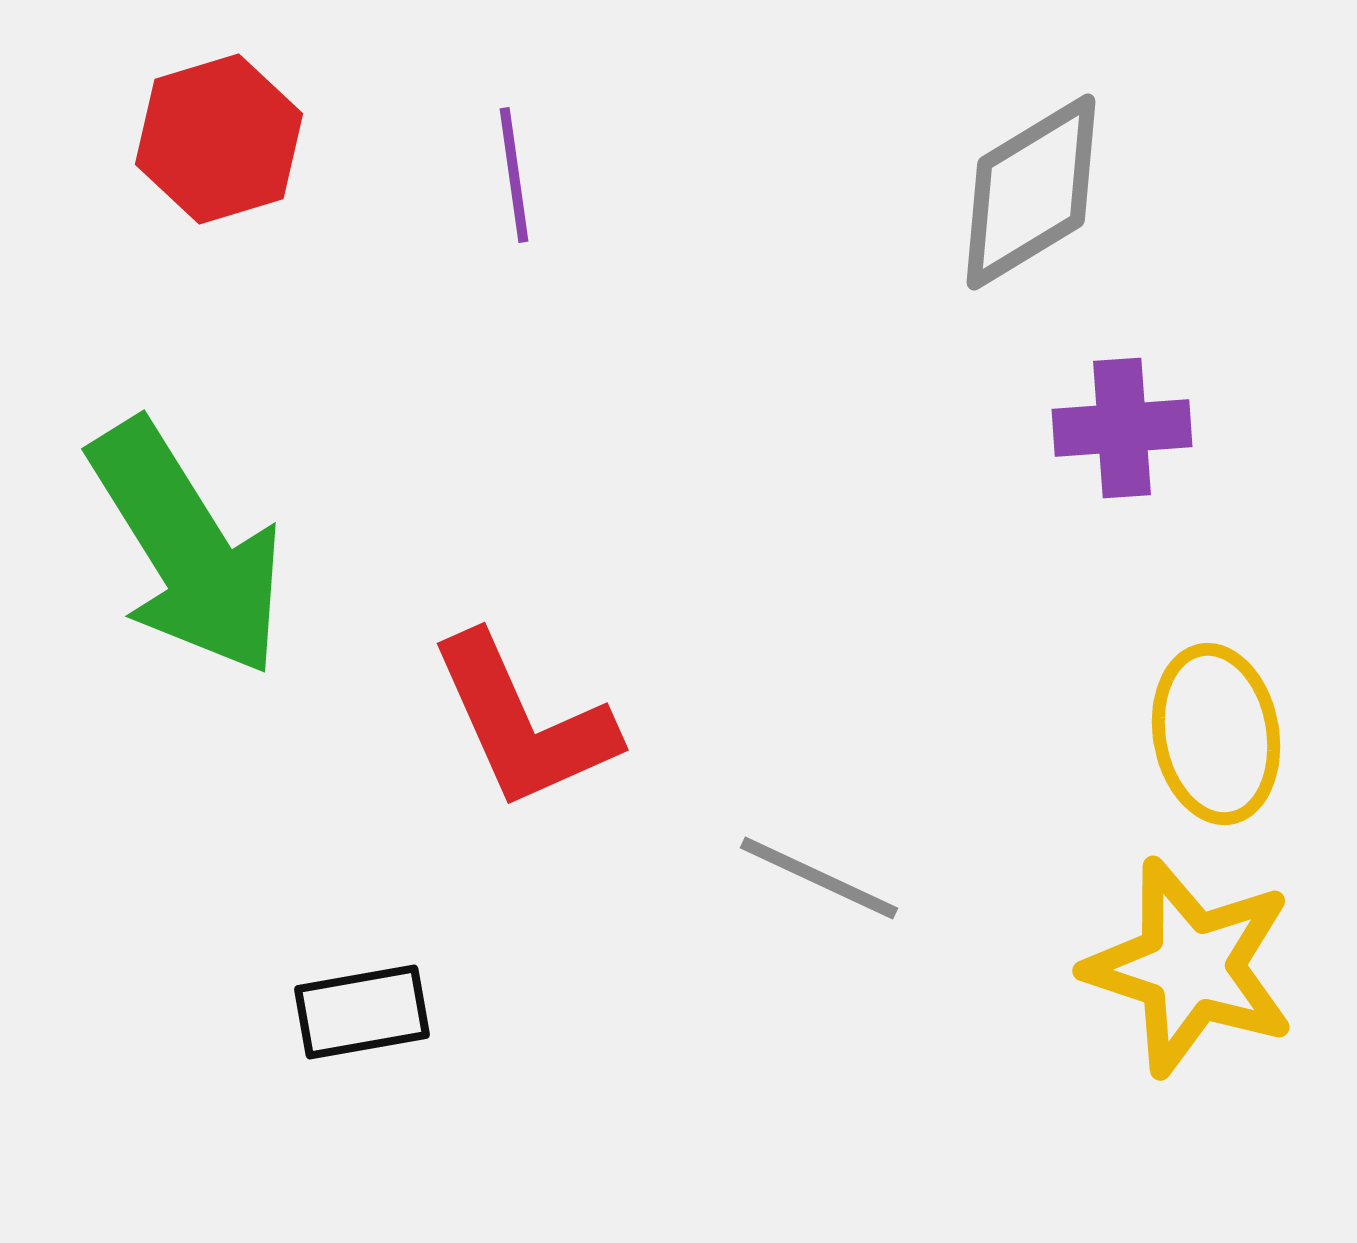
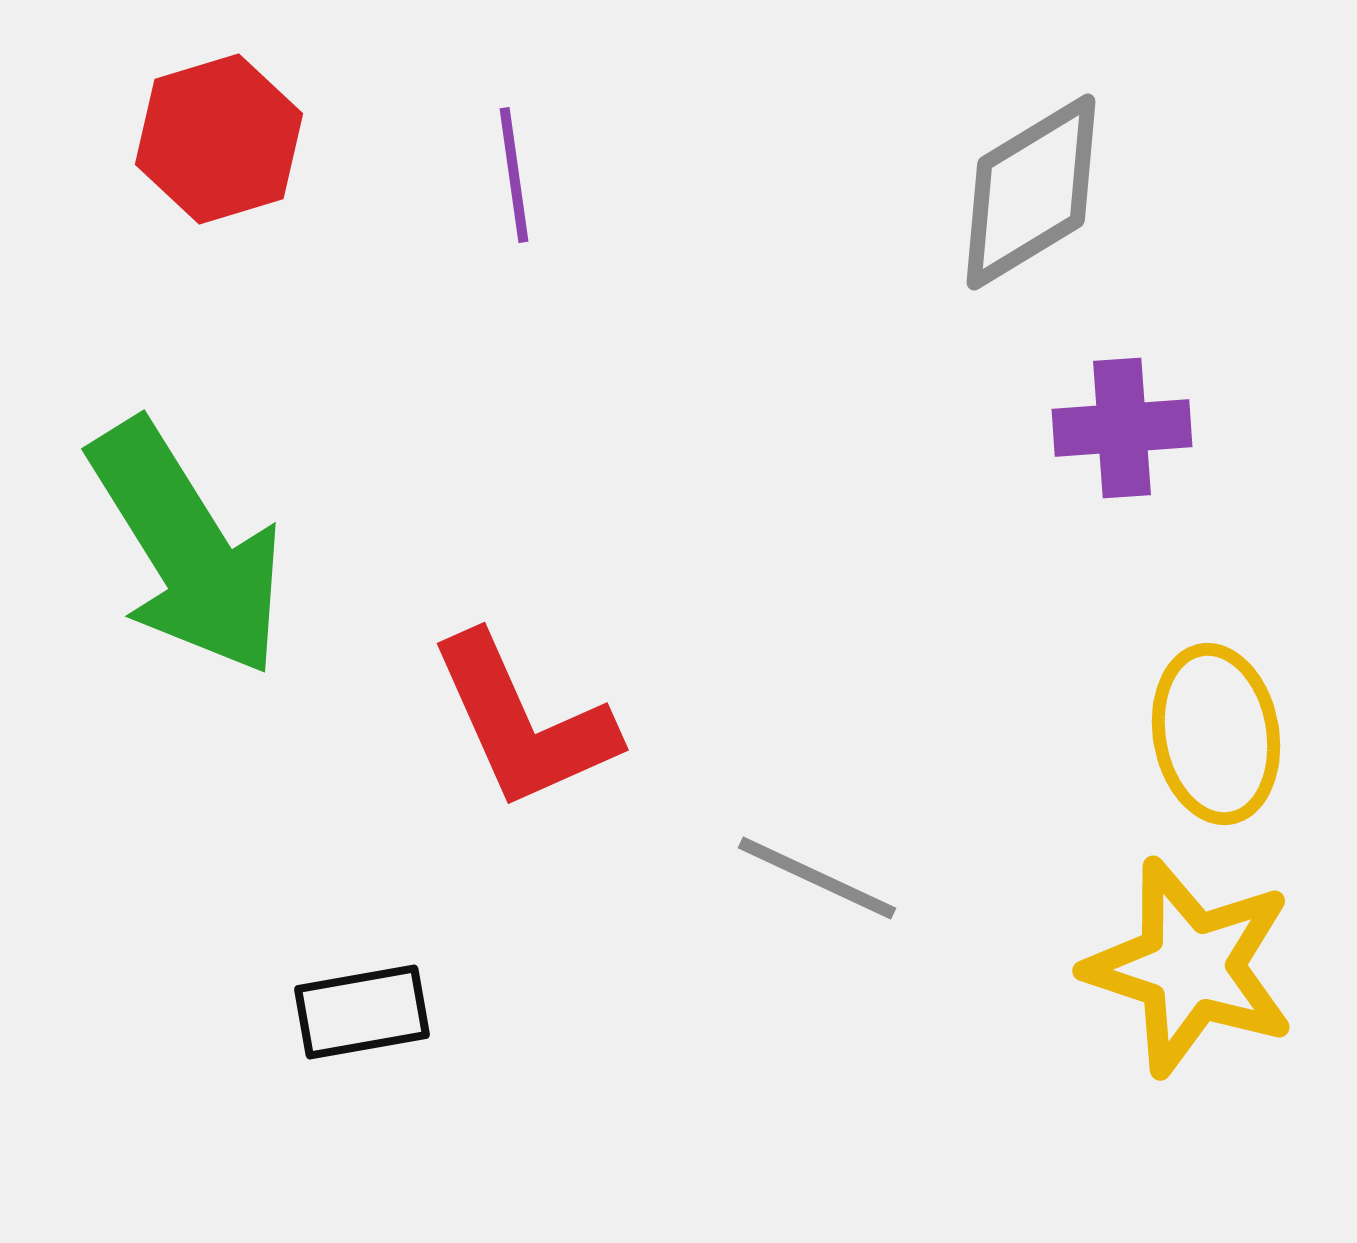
gray line: moved 2 px left
